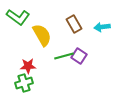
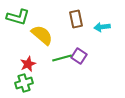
green L-shape: rotated 20 degrees counterclockwise
brown rectangle: moved 2 px right, 5 px up; rotated 18 degrees clockwise
yellow semicircle: rotated 20 degrees counterclockwise
green line: moved 2 px left, 2 px down
red star: moved 2 px up; rotated 21 degrees counterclockwise
